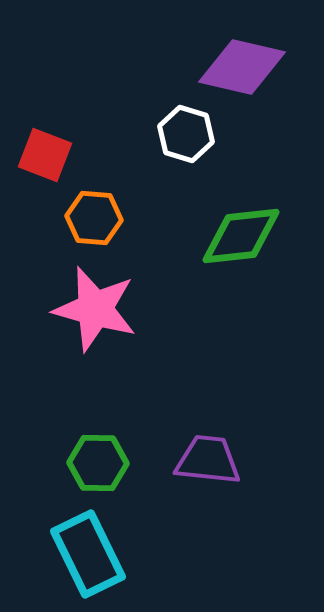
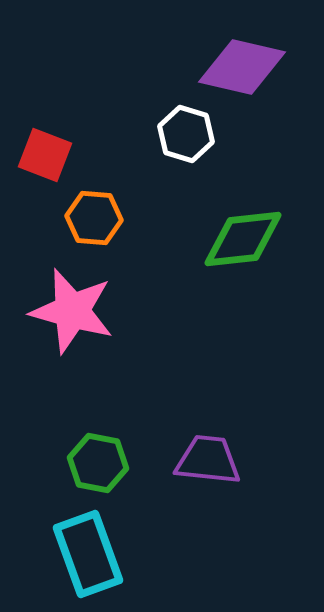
green diamond: moved 2 px right, 3 px down
pink star: moved 23 px left, 2 px down
green hexagon: rotated 10 degrees clockwise
cyan rectangle: rotated 6 degrees clockwise
